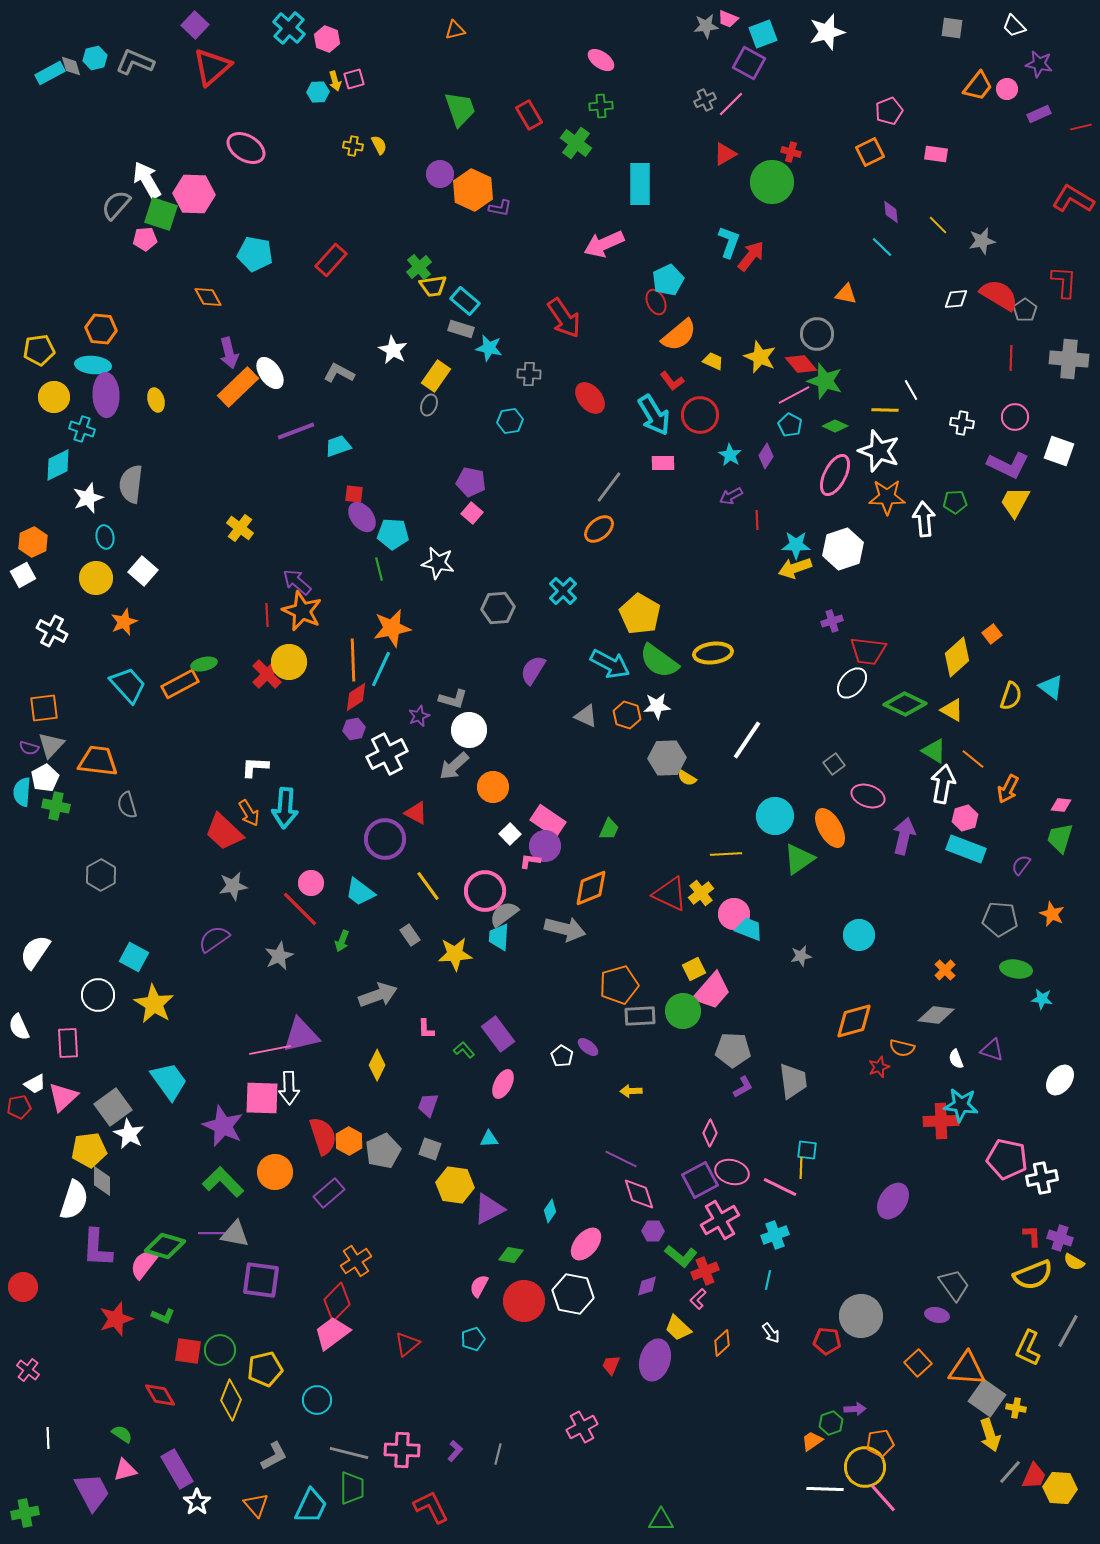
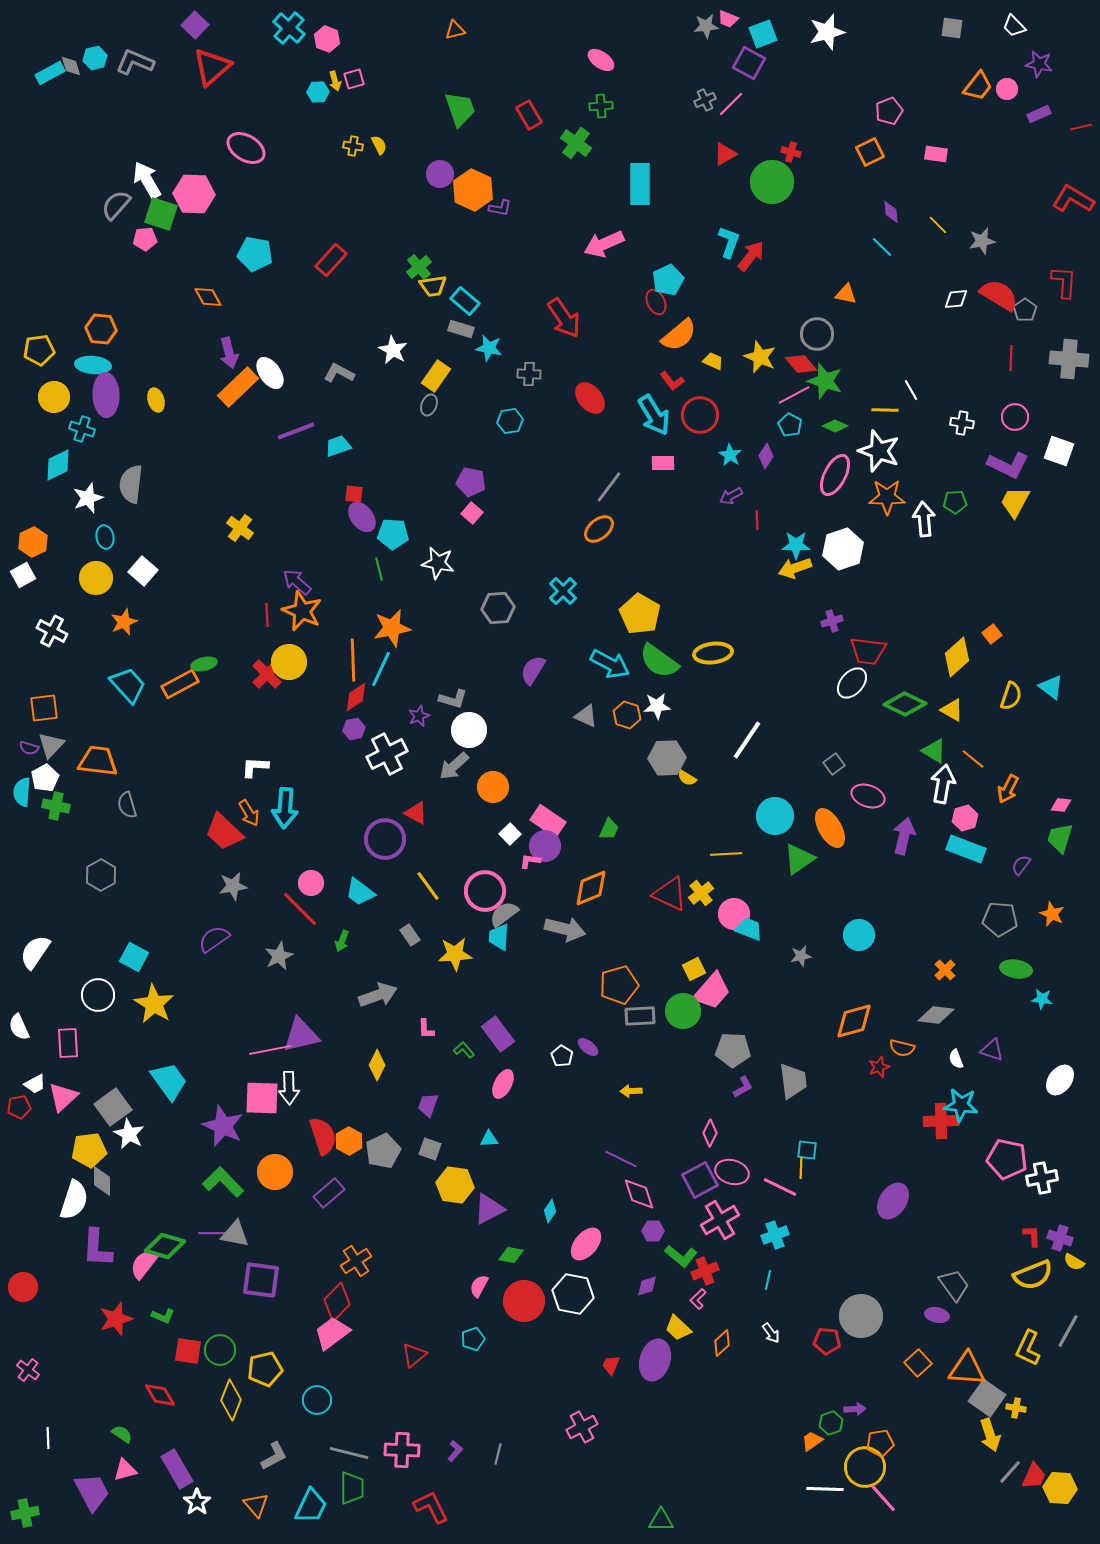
red triangle at (407, 1344): moved 7 px right, 11 px down
